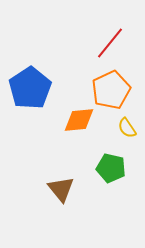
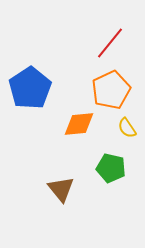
orange diamond: moved 4 px down
